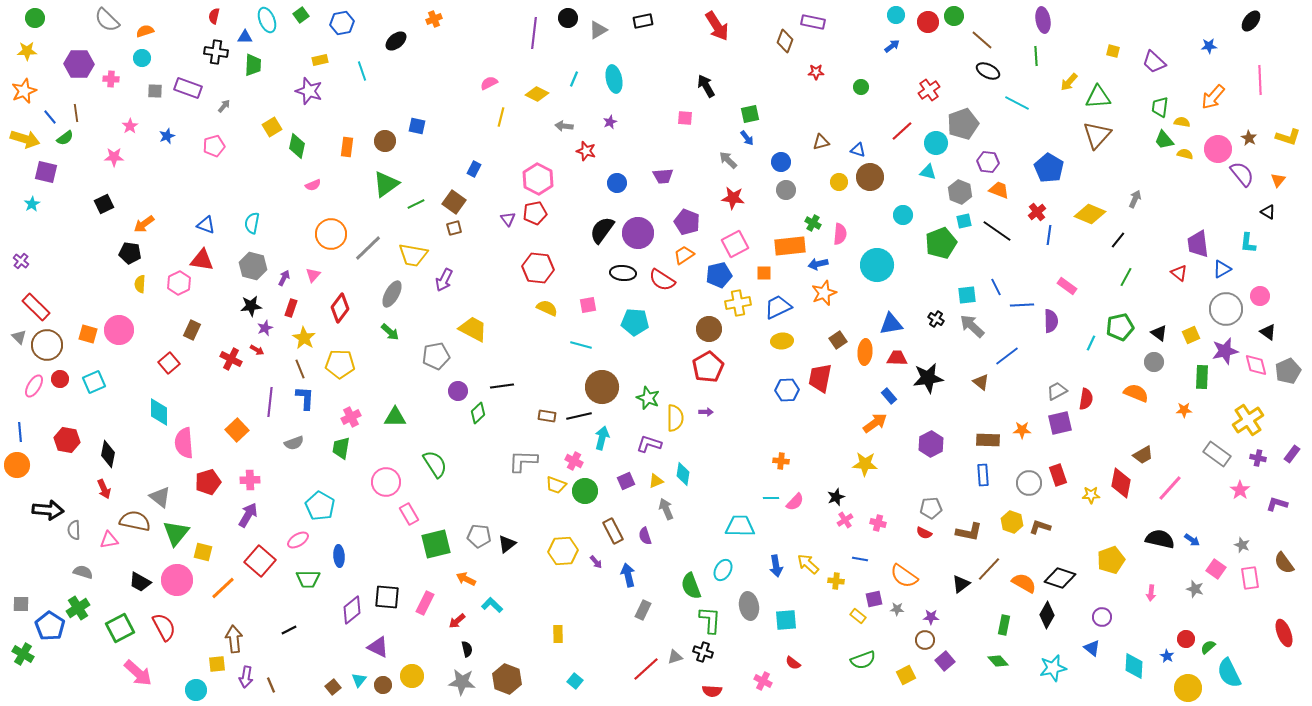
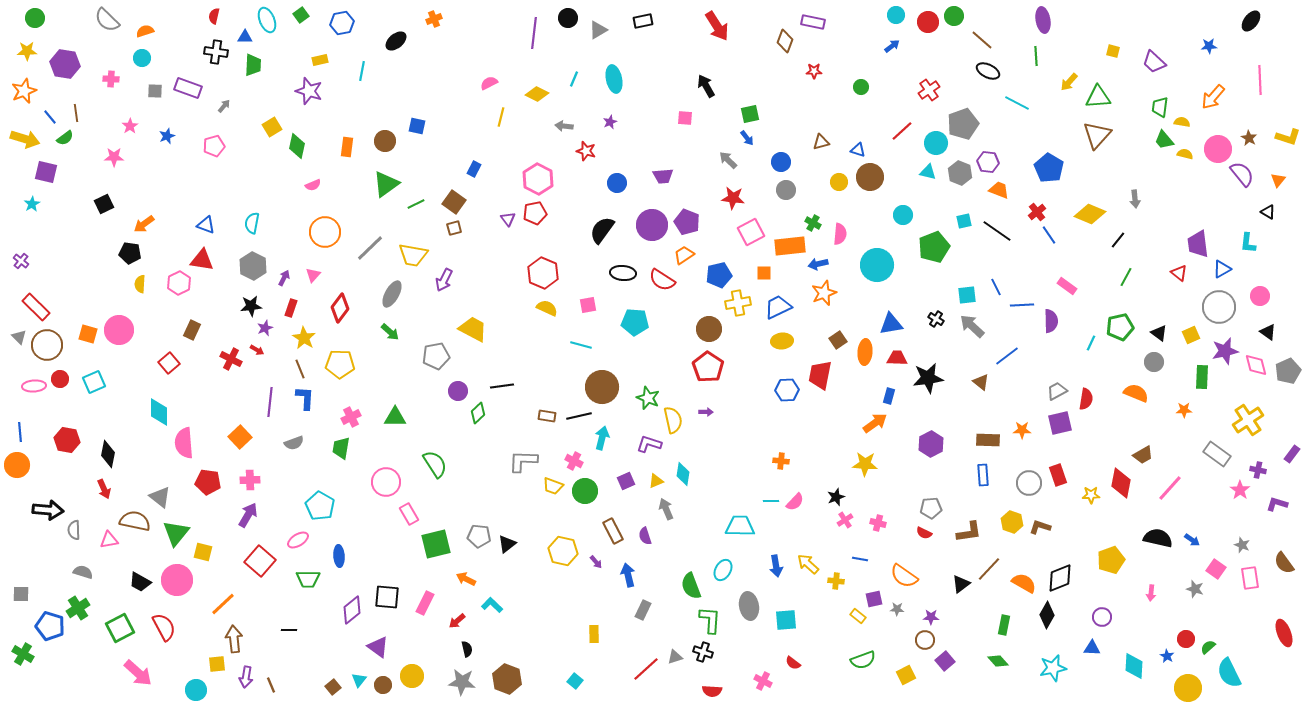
purple hexagon at (79, 64): moved 14 px left; rotated 8 degrees clockwise
cyan line at (362, 71): rotated 30 degrees clockwise
red star at (816, 72): moved 2 px left, 1 px up
gray hexagon at (960, 192): moved 19 px up
gray arrow at (1135, 199): rotated 150 degrees clockwise
purple circle at (638, 233): moved 14 px right, 8 px up
orange circle at (331, 234): moved 6 px left, 2 px up
blue line at (1049, 235): rotated 42 degrees counterclockwise
green pentagon at (941, 243): moved 7 px left, 4 px down
pink square at (735, 244): moved 16 px right, 12 px up
gray line at (368, 248): moved 2 px right
gray hexagon at (253, 266): rotated 12 degrees clockwise
red hexagon at (538, 268): moved 5 px right, 5 px down; rotated 16 degrees clockwise
gray circle at (1226, 309): moved 7 px left, 2 px up
red pentagon at (708, 367): rotated 8 degrees counterclockwise
red trapezoid at (820, 378): moved 3 px up
pink ellipse at (34, 386): rotated 55 degrees clockwise
blue rectangle at (889, 396): rotated 56 degrees clockwise
yellow semicircle at (675, 418): moved 2 px left, 2 px down; rotated 12 degrees counterclockwise
orange square at (237, 430): moved 3 px right, 7 px down
purple cross at (1258, 458): moved 12 px down
red pentagon at (208, 482): rotated 25 degrees clockwise
yellow trapezoid at (556, 485): moved 3 px left, 1 px down
cyan line at (771, 498): moved 3 px down
brown L-shape at (969, 532): rotated 20 degrees counterclockwise
black semicircle at (1160, 539): moved 2 px left, 1 px up
yellow hexagon at (563, 551): rotated 16 degrees clockwise
black diamond at (1060, 578): rotated 40 degrees counterclockwise
orange line at (223, 588): moved 16 px down
gray square at (21, 604): moved 10 px up
blue pentagon at (50, 626): rotated 16 degrees counterclockwise
black line at (289, 630): rotated 28 degrees clockwise
yellow rectangle at (558, 634): moved 36 px right
purple triangle at (378, 647): rotated 10 degrees clockwise
blue triangle at (1092, 648): rotated 36 degrees counterclockwise
